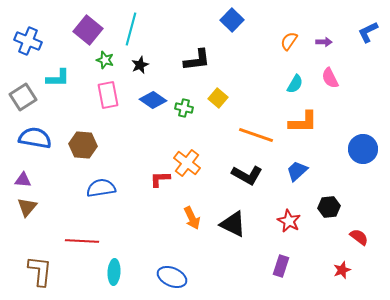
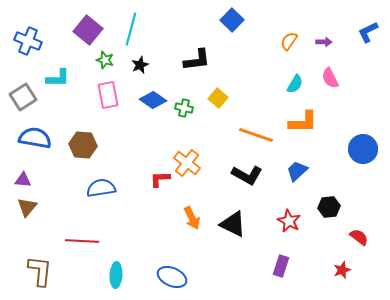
cyan ellipse at (114, 272): moved 2 px right, 3 px down
